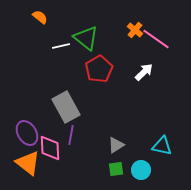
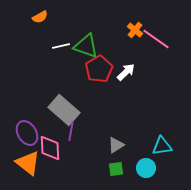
orange semicircle: rotated 112 degrees clockwise
green triangle: moved 8 px down; rotated 20 degrees counterclockwise
white arrow: moved 18 px left
gray rectangle: moved 2 px left, 3 px down; rotated 20 degrees counterclockwise
purple line: moved 4 px up
cyan triangle: rotated 20 degrees counterclockwise
cyan circle: moved 5 px right, 2 px up
